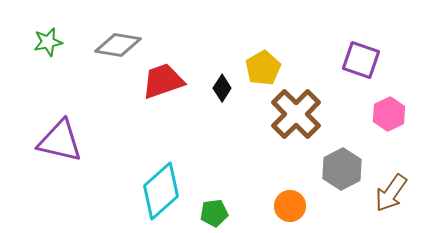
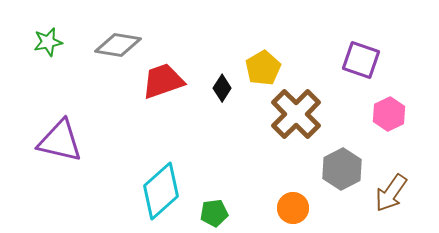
orange circle: moved 3 px right, 2 px down
